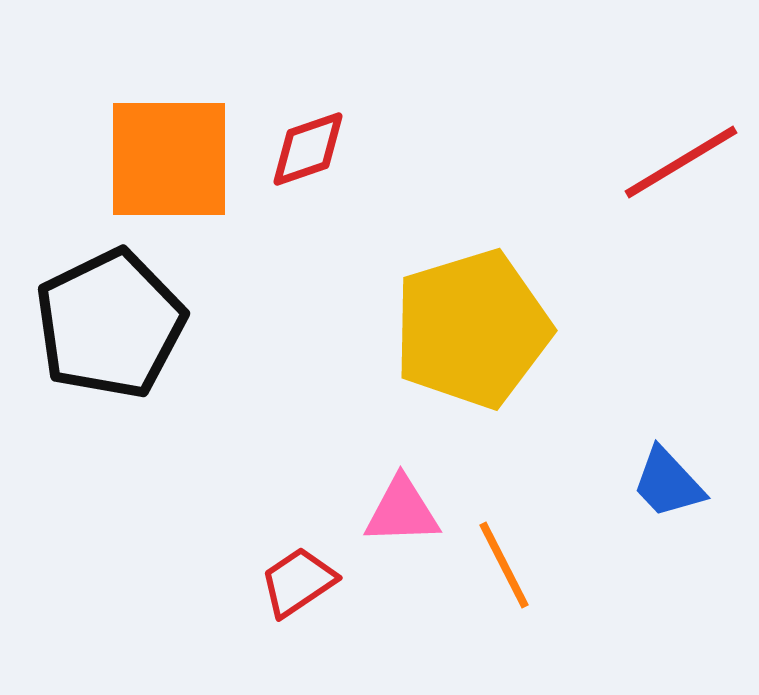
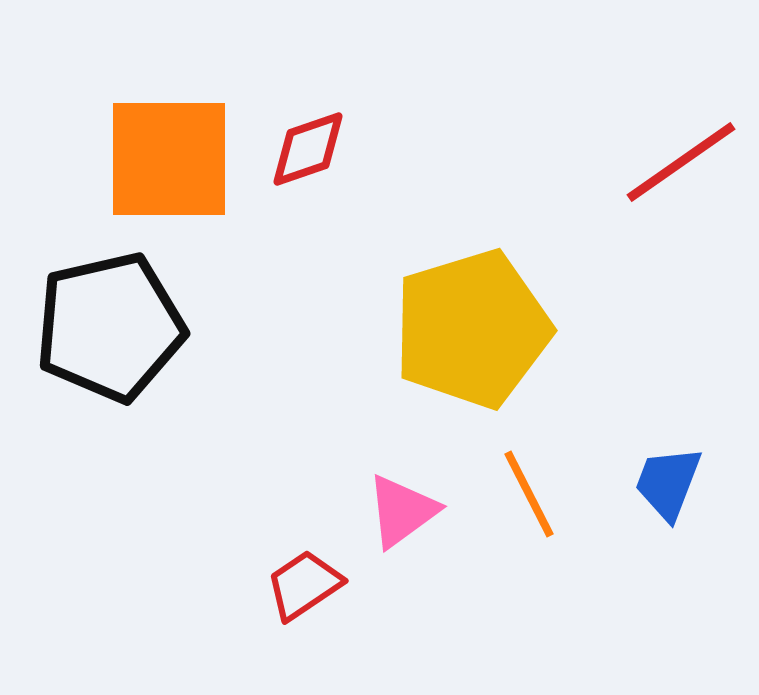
red line: rotated 4 degrees counterclockwise
black pentagon: moved 3 px down; rotated 13 degrees clockwise
blue trapezoid: rotated 64 degrees clockwise
pink triangle: rotated 34 degrees counterclockwise
orange line: moved 25 px right, 71 px up
red trapezoid: moved 6 px right, 3 px down
